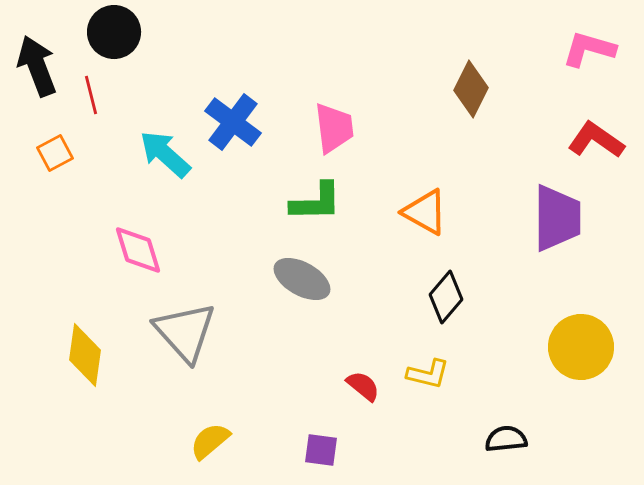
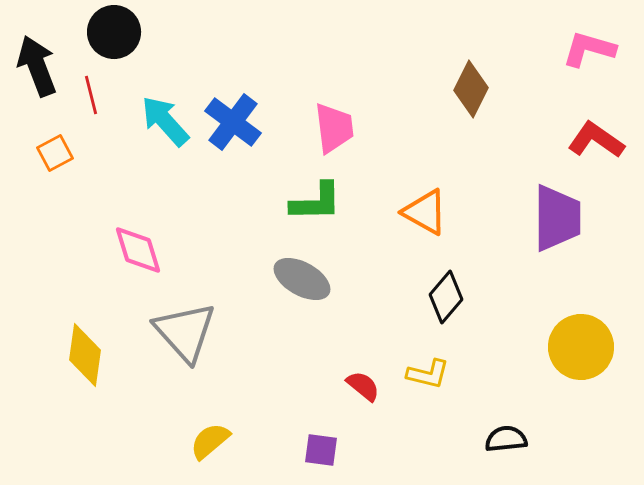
cyan arrow: moved 33 px up; rotated 6 degrees clockwise
